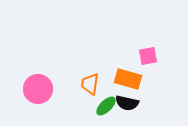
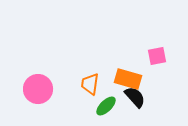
pink square: moved 9 px right
black semicircle: moved 8 px right, 6 px up; rotated 145 degrees counterclockwise
